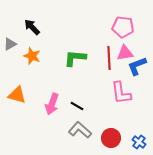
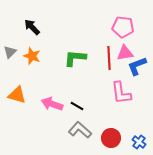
gray triangle: moved 8 px down; rotated 16 degrees counterclockwise
pink arrow: rotated 90 degrees clockwise
